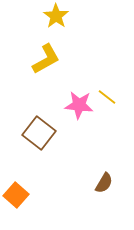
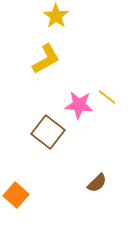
brown square: moved 9 px right, 1 px up
brown semicircle: moved 7 px left; rotated 15 degrees clockwise
